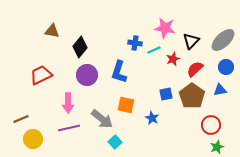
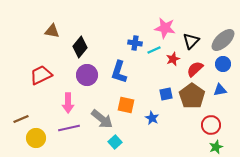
blue circle: moved 3 px left, 3 px up
yellow circle: moved 3 px right, 1 px up
green star: moved 1 px left
